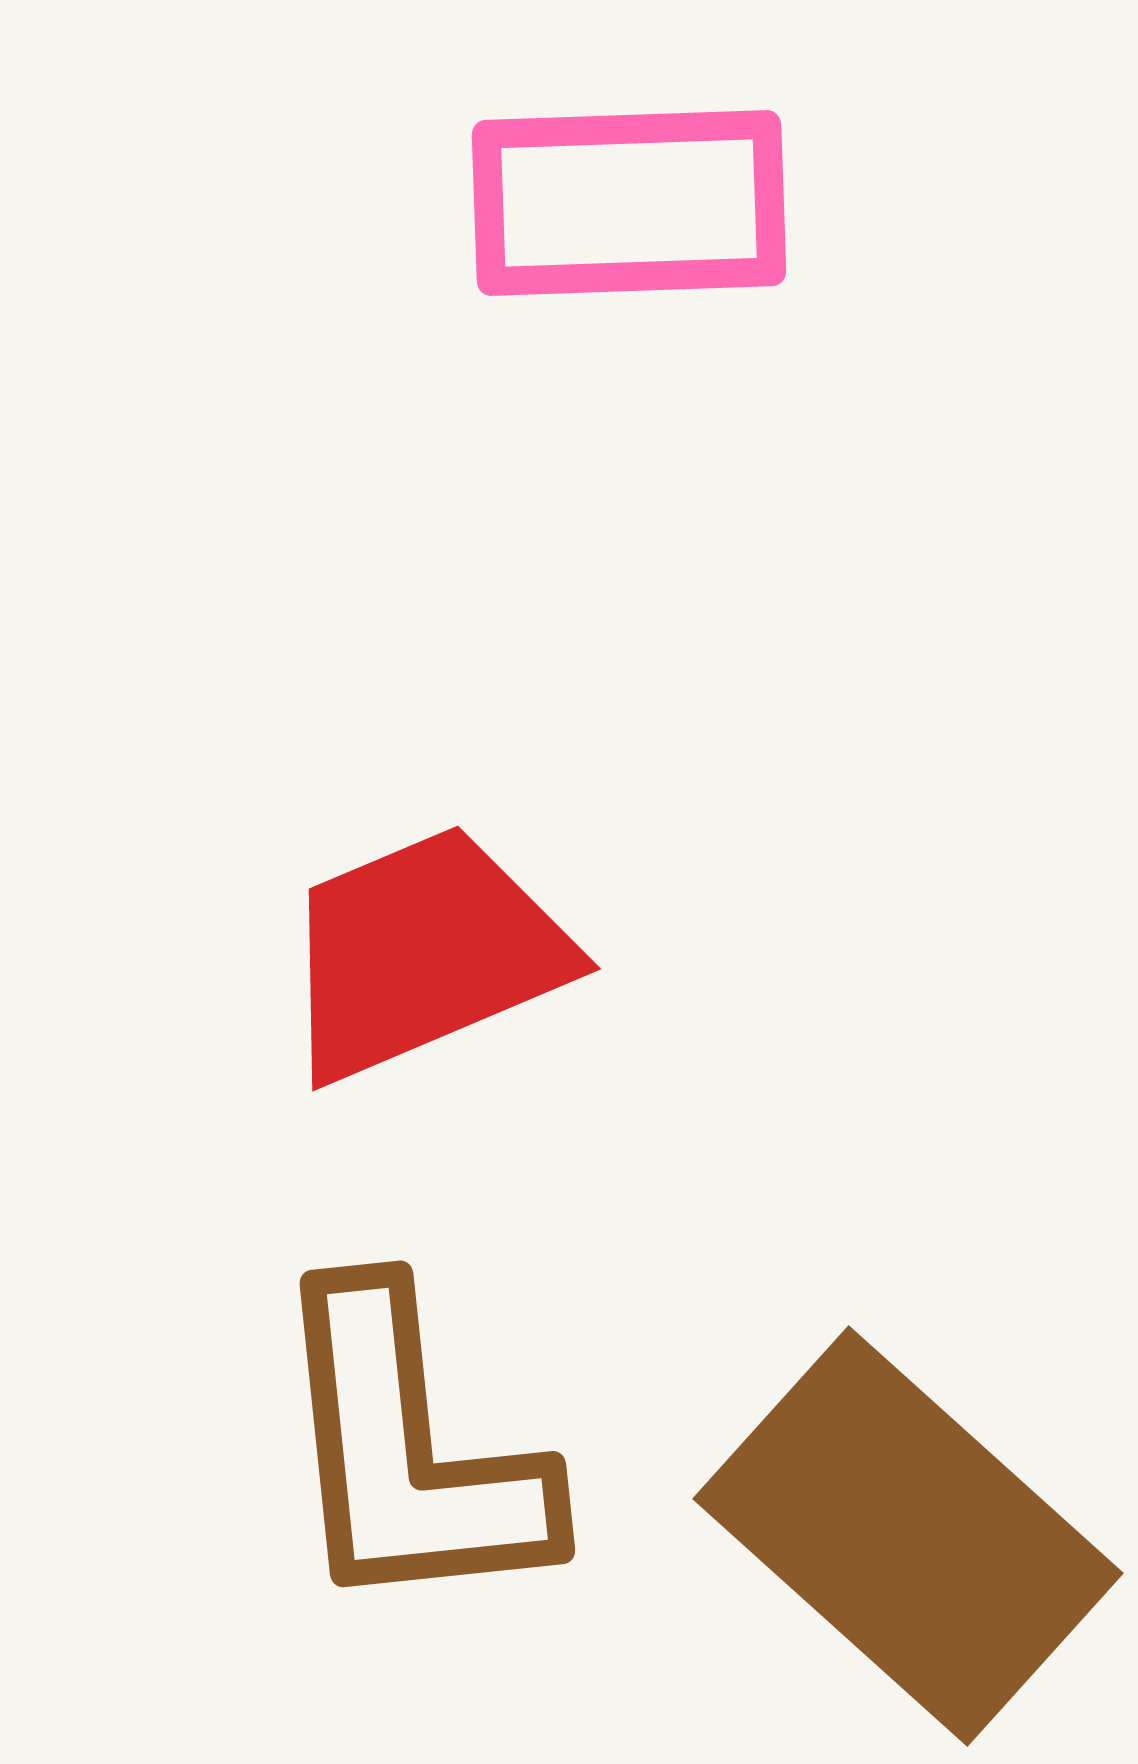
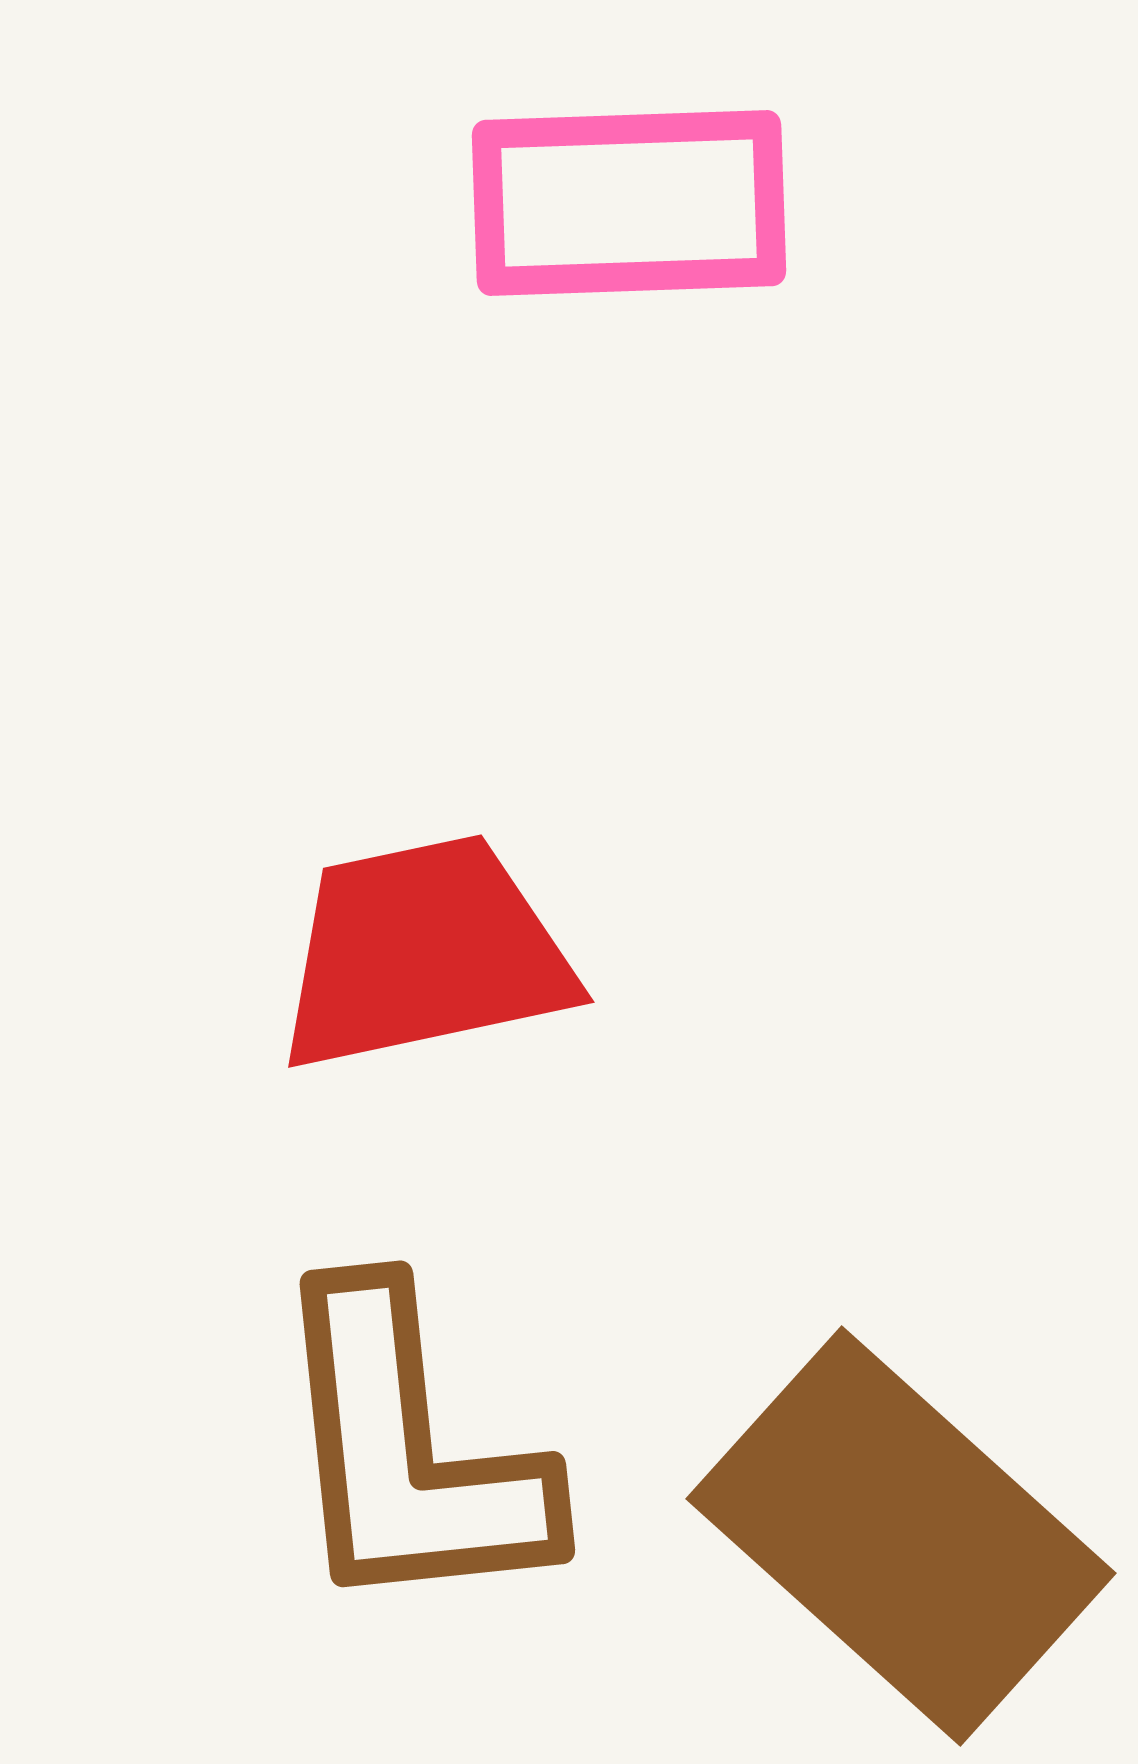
red trapezoid: rotated 11 degrees clockwise
brown rectangle: moved 7 px left
